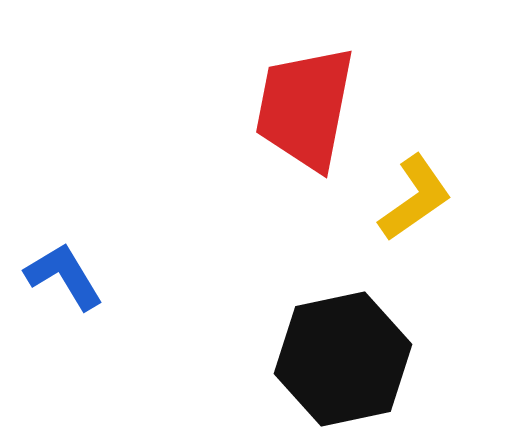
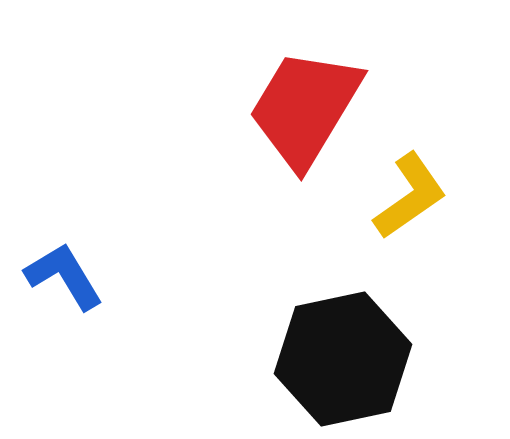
red trapezoid: rotated 20 degrees clockwise
yellow L-shape: moved 5 px left, 2 px up
